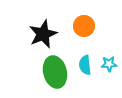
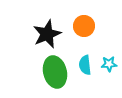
black star: moved 4 px right
